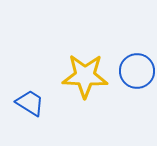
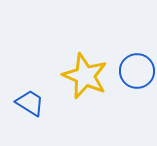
yellow star: rotated 21 degrees clockwise
